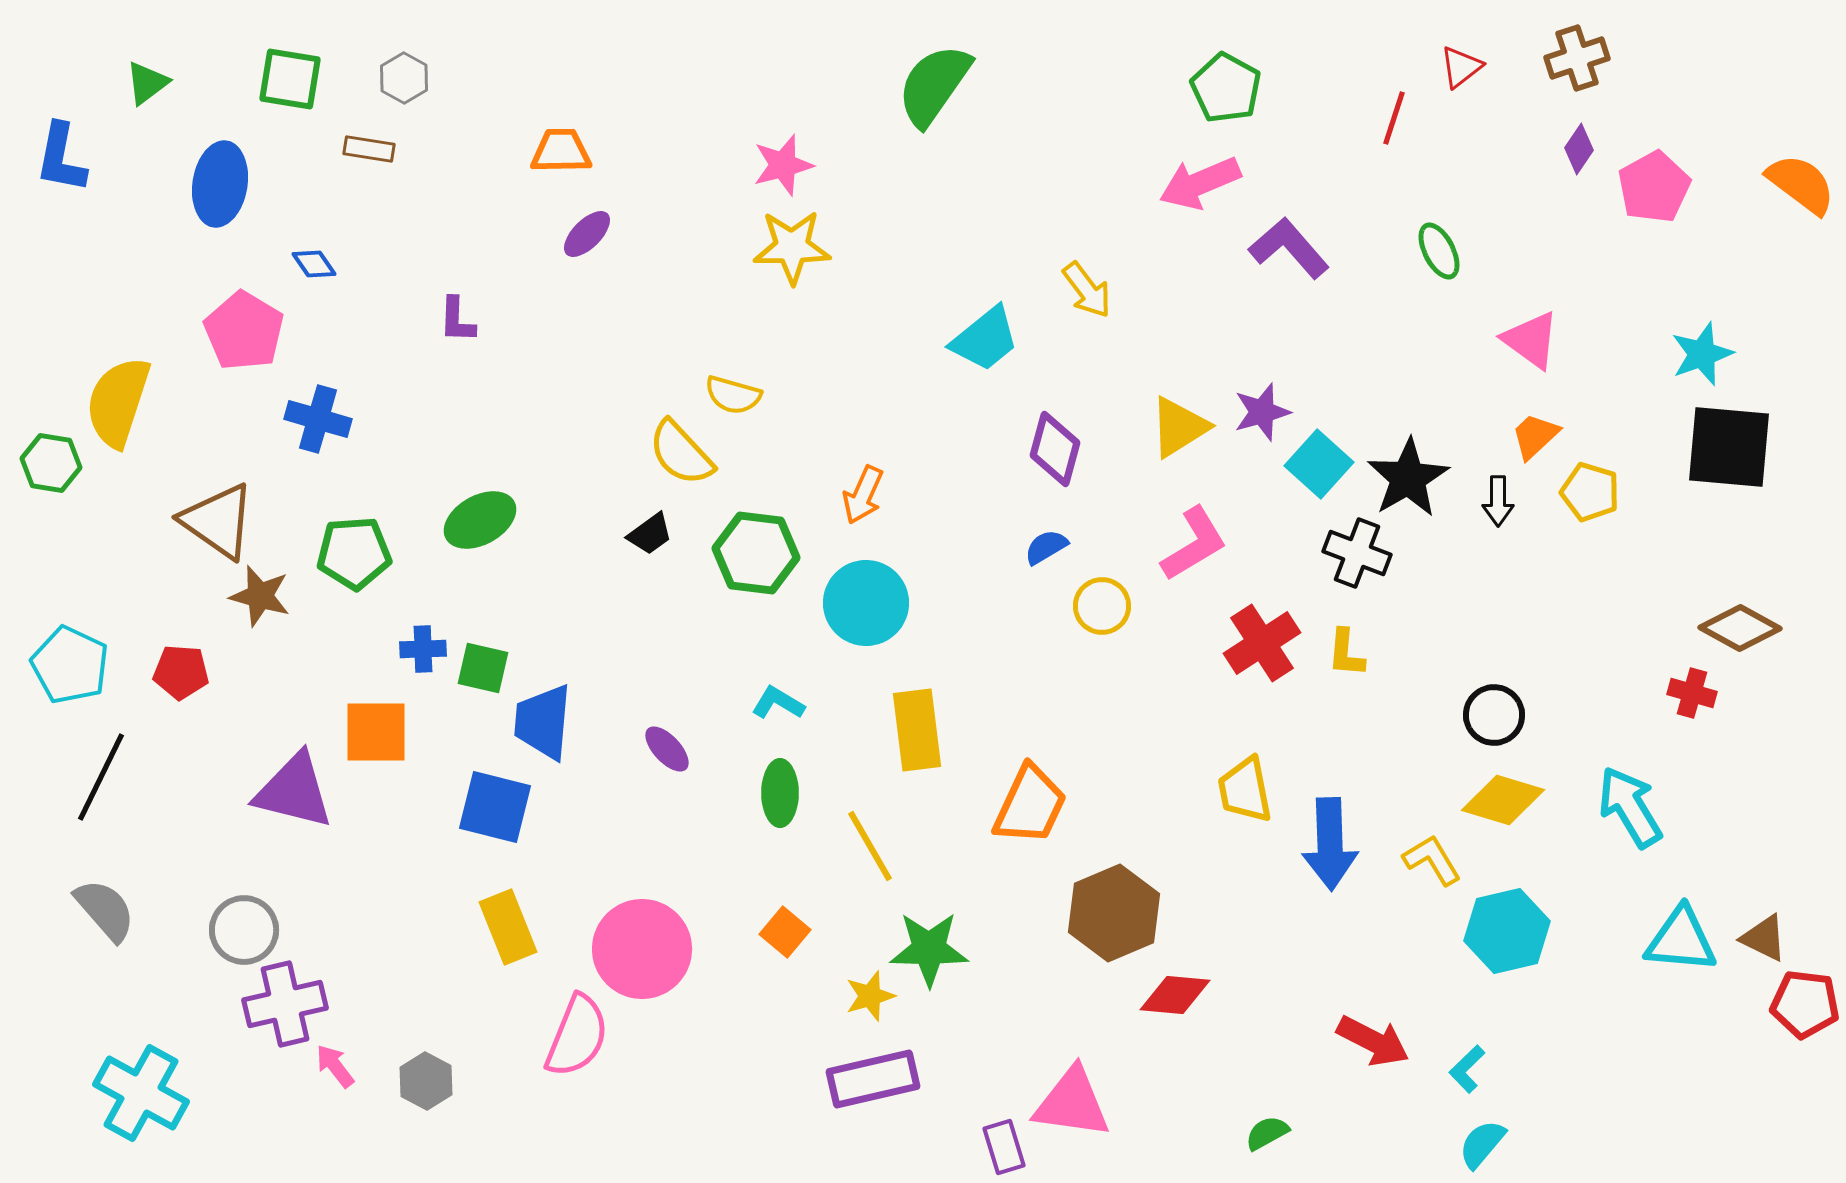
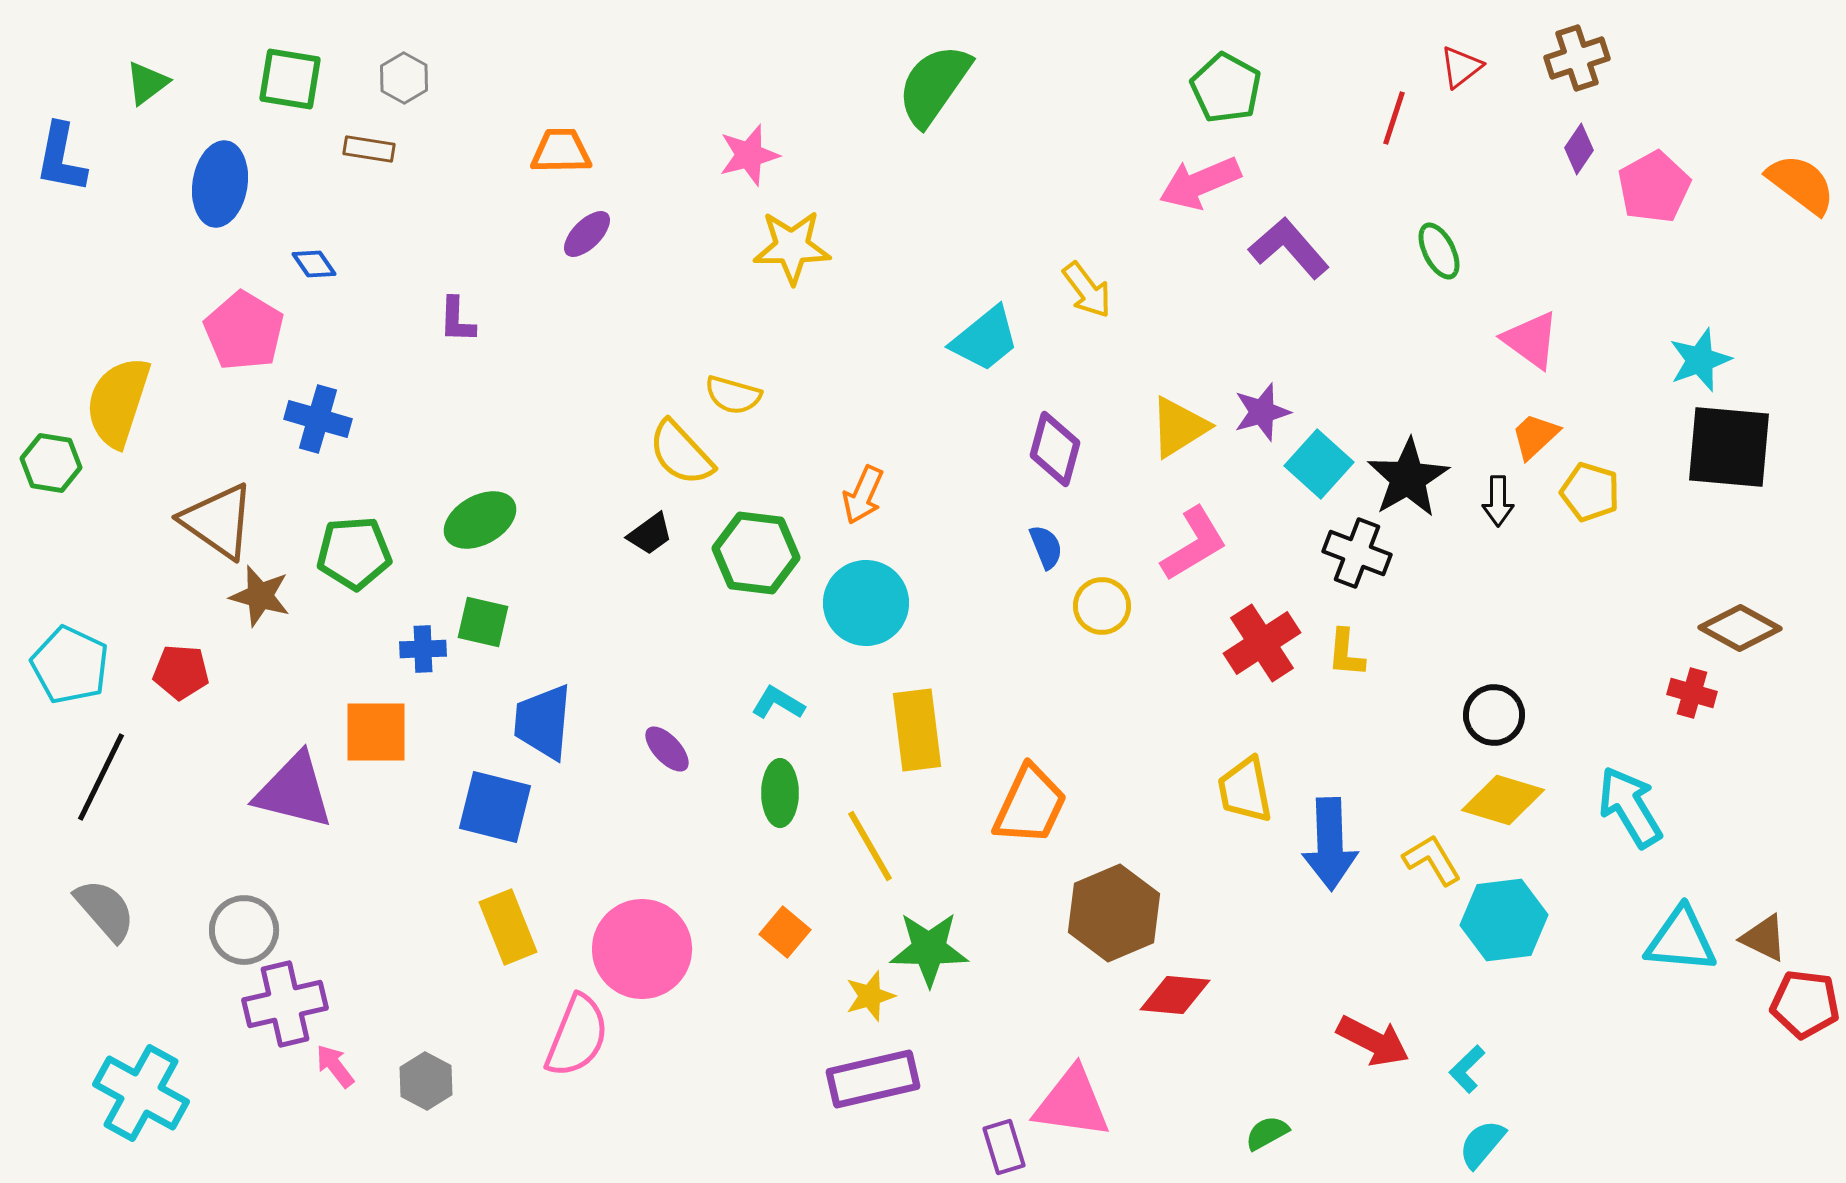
pink star at (783, 165): moved 34 px left, 10 px up
cyan star at (1702, 354): moved 2 px left, 6 px down
blue semicircle at (1046, 547): rotated 99 degrees clockwise
green square at (483, 668): moved 46 px up
cyan hexagon at (1507, 931): moved 3 px left, 11 px up; rotated 6 degrees clockwise
